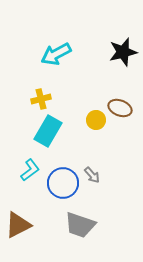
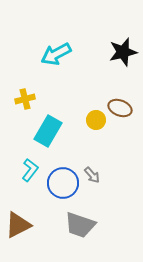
yellow cross: moved 16 px left
cyan L-shape: rotated 15 degrees counterclockwise
